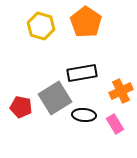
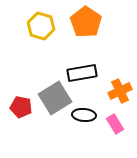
orange cross: moved 1 px left
